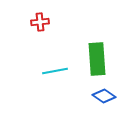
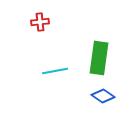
green rectangle: moved 2 px right, 1 px up; rotated 12 degrees clockwise
blue diamond: moved 1 px left
